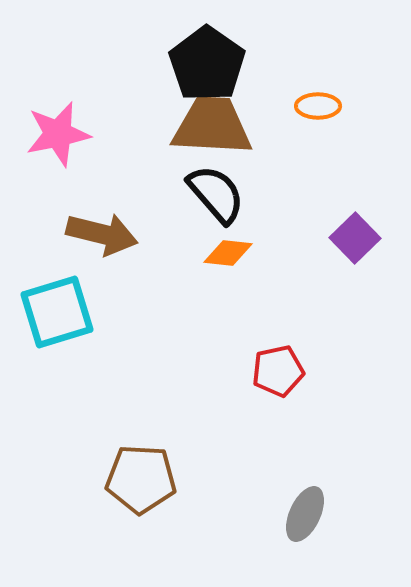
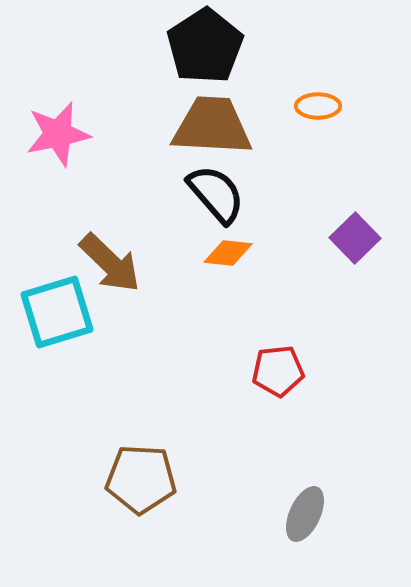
black pentagon: moved 2 px left, 18 px up; rotated 4 degrees clockwise
brown arrow: moved 8 px right, 29 px down; rotated 30 degrees clockwise
red pentagon: rotated 6 degrees clockwise
